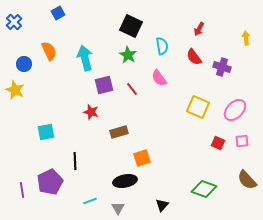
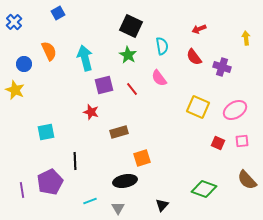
red arrow: rotated 40 degrees clockwise
pink ellipse: rotated 15 degrees clockwise
